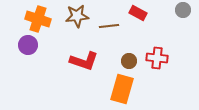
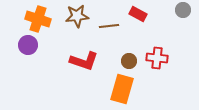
red rectangle: moved 1 px down
